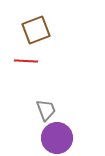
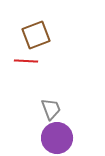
brown square: moved 5 px down
gray trapezoid: moved 5 px right, 1 px up
